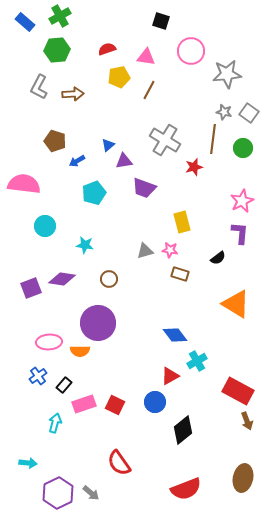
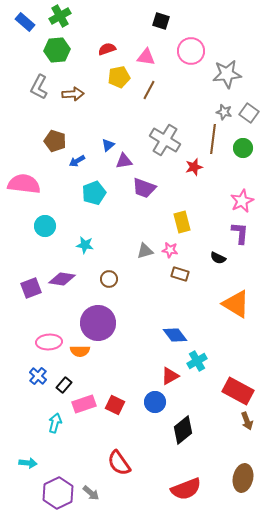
black semicircle at (218, 258): rotated 63 degrees clockwise
blue cross at (38, 376): rotated 12 degrees counterclockwise
